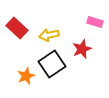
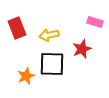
red rectangle: rotated 25 degrees clockwise
black square: rotated 36 degrees clockwise
